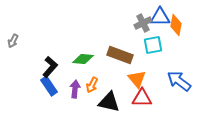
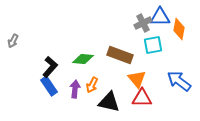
orange diamond: moved 3 px right, 4 px down
